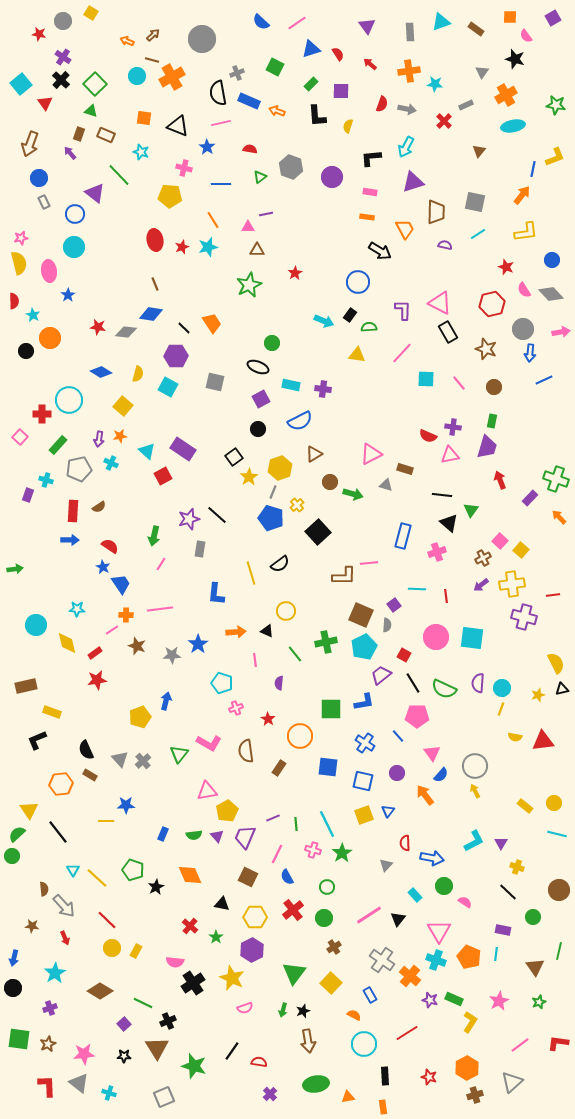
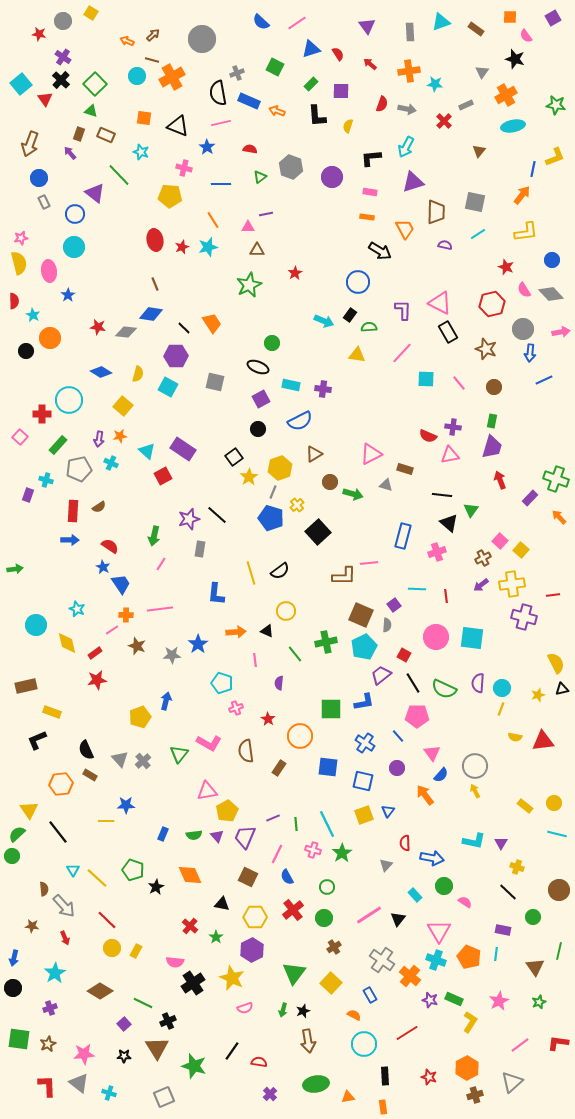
red triangle at (45, 103): moved 4 px up
purple trapezoid at (487, 447): moved 5 px right
black semicircle at (280, 564): moved 7 px down
cyan star at (77, 609): rotated 21 degrees clockwise
purple circle at (397, 773): moved 5 px up
cyan L-shape at (474, 841): rotated 40 degrees clockwise
